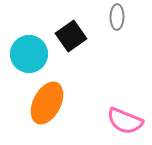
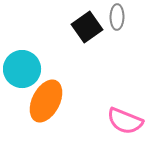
black square: moved 16 px right, 9 px up
cyan circle: moved 7 px left, 15 px down
orange ellipse: moved 1 px left, 2 px up
